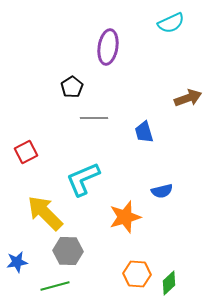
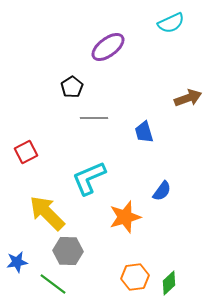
purple ellipse: rotated 44 degrees clockwise
cyan L-shape: moved 6 px right, 1 px up
blue semicircle: rotated 40 degrees counterclockwise
yellow arrow: moved 2 px right
orange hexagon: moved 2 px left, 3 px down; rotated 12 degrees counterclockwise
green line: moved 2 px left, 2 px up; rotated 52 degrees clockwise
